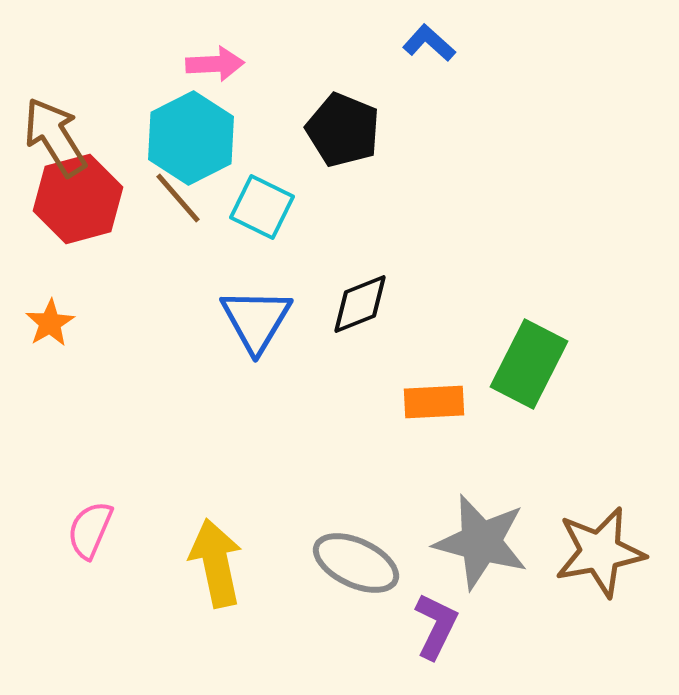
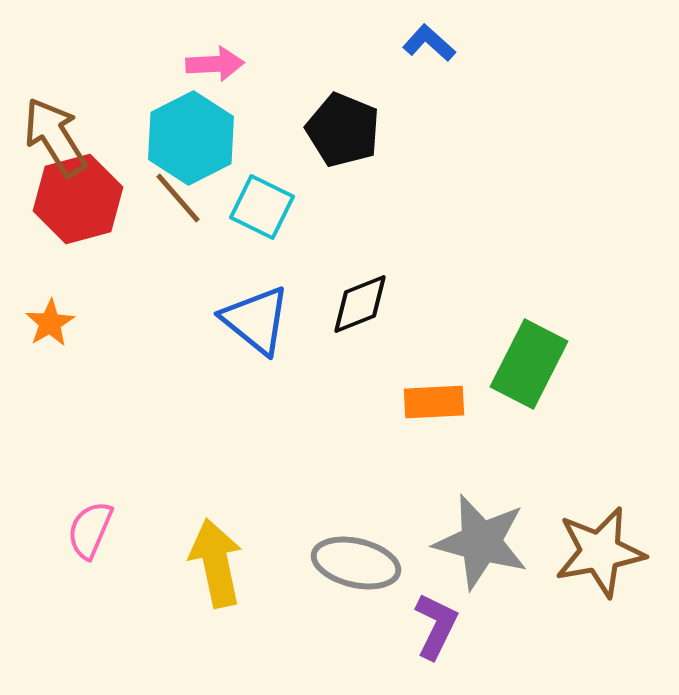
blue triangle: rotated 22 degrees counterclockwise
gray ellipse: rotated 12 degrees counterclockwise
